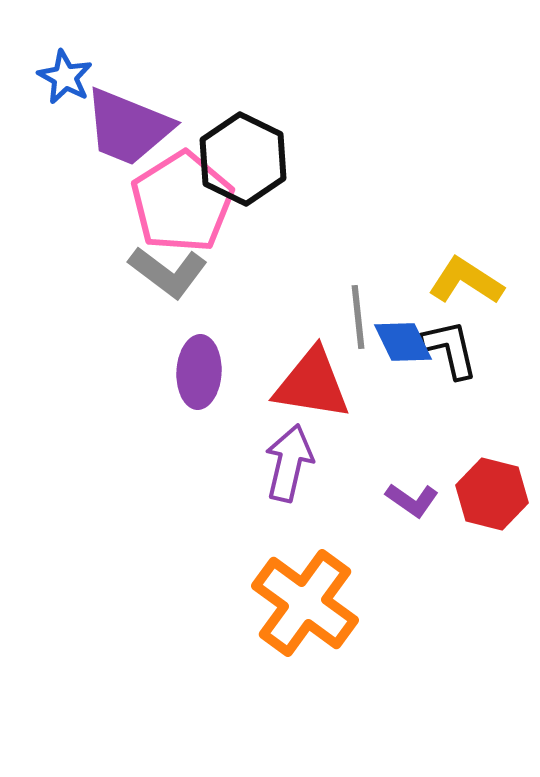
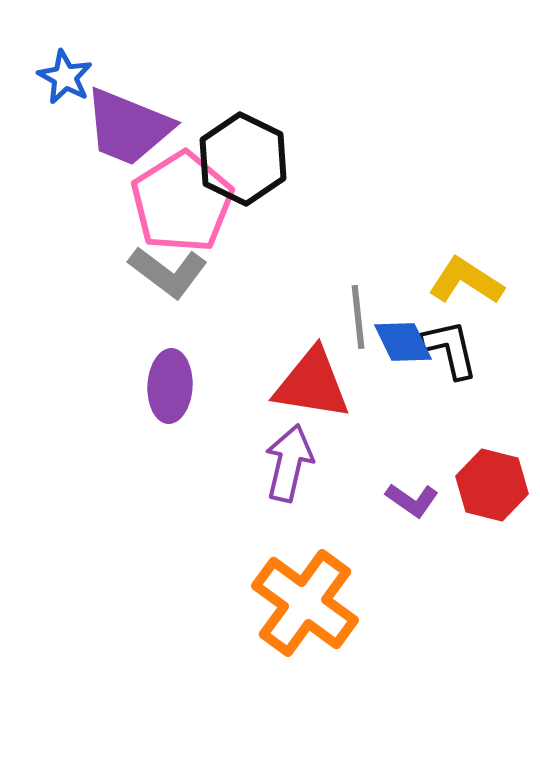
purple ellipse: moved 29 px left, 14 px down
red hexagon: moved 9 px up
